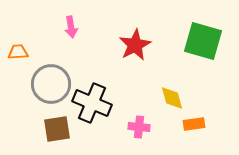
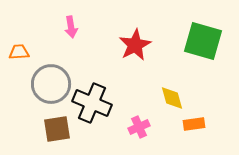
orange trapezoid: moved 1 px right
pink cross: rotated 30 degrees counterclockwise
